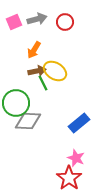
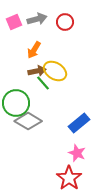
green line: rotated 14 degrees counterclockwise
gray diamond: rotated 28 degrees clockwise
pink star: moved 1 px right, 5 px up
